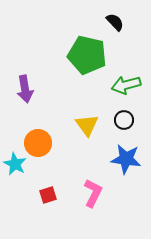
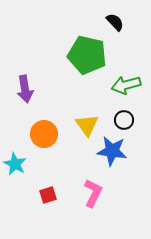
orange circle: moved 6 px right, 9 px up
blue star: moved 14 px left, 8 px up
